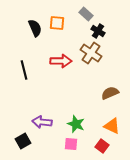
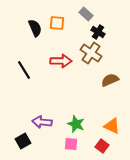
black cross: moved 1 px down
black line: rotated 18 degrees counterclockwise
brown semicircle: moved 13 px up
